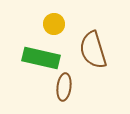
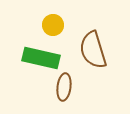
yellow circle: moved 1 px left, 1 px down
